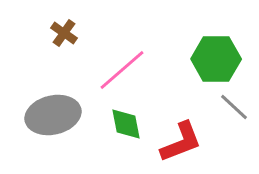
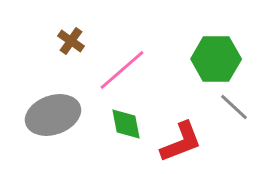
brown cross: moved 7 px right, 8 px down
gray ellipse: rotated 6 degrees counterclockwise
